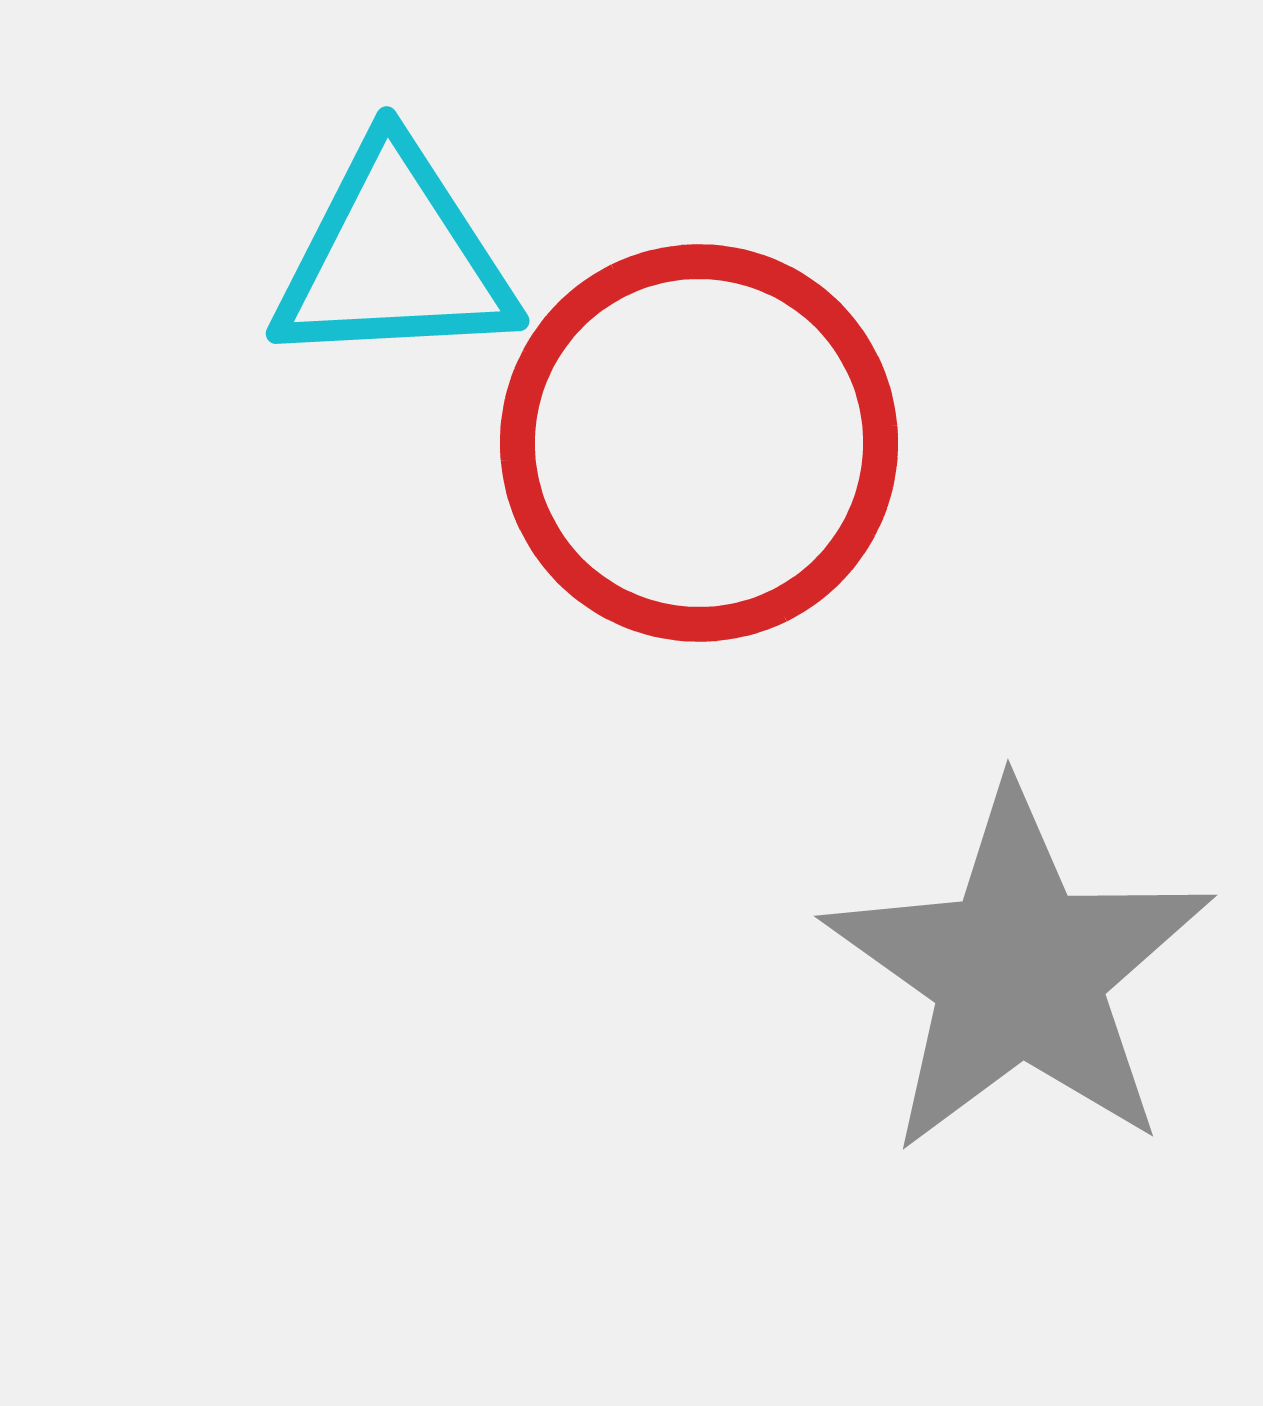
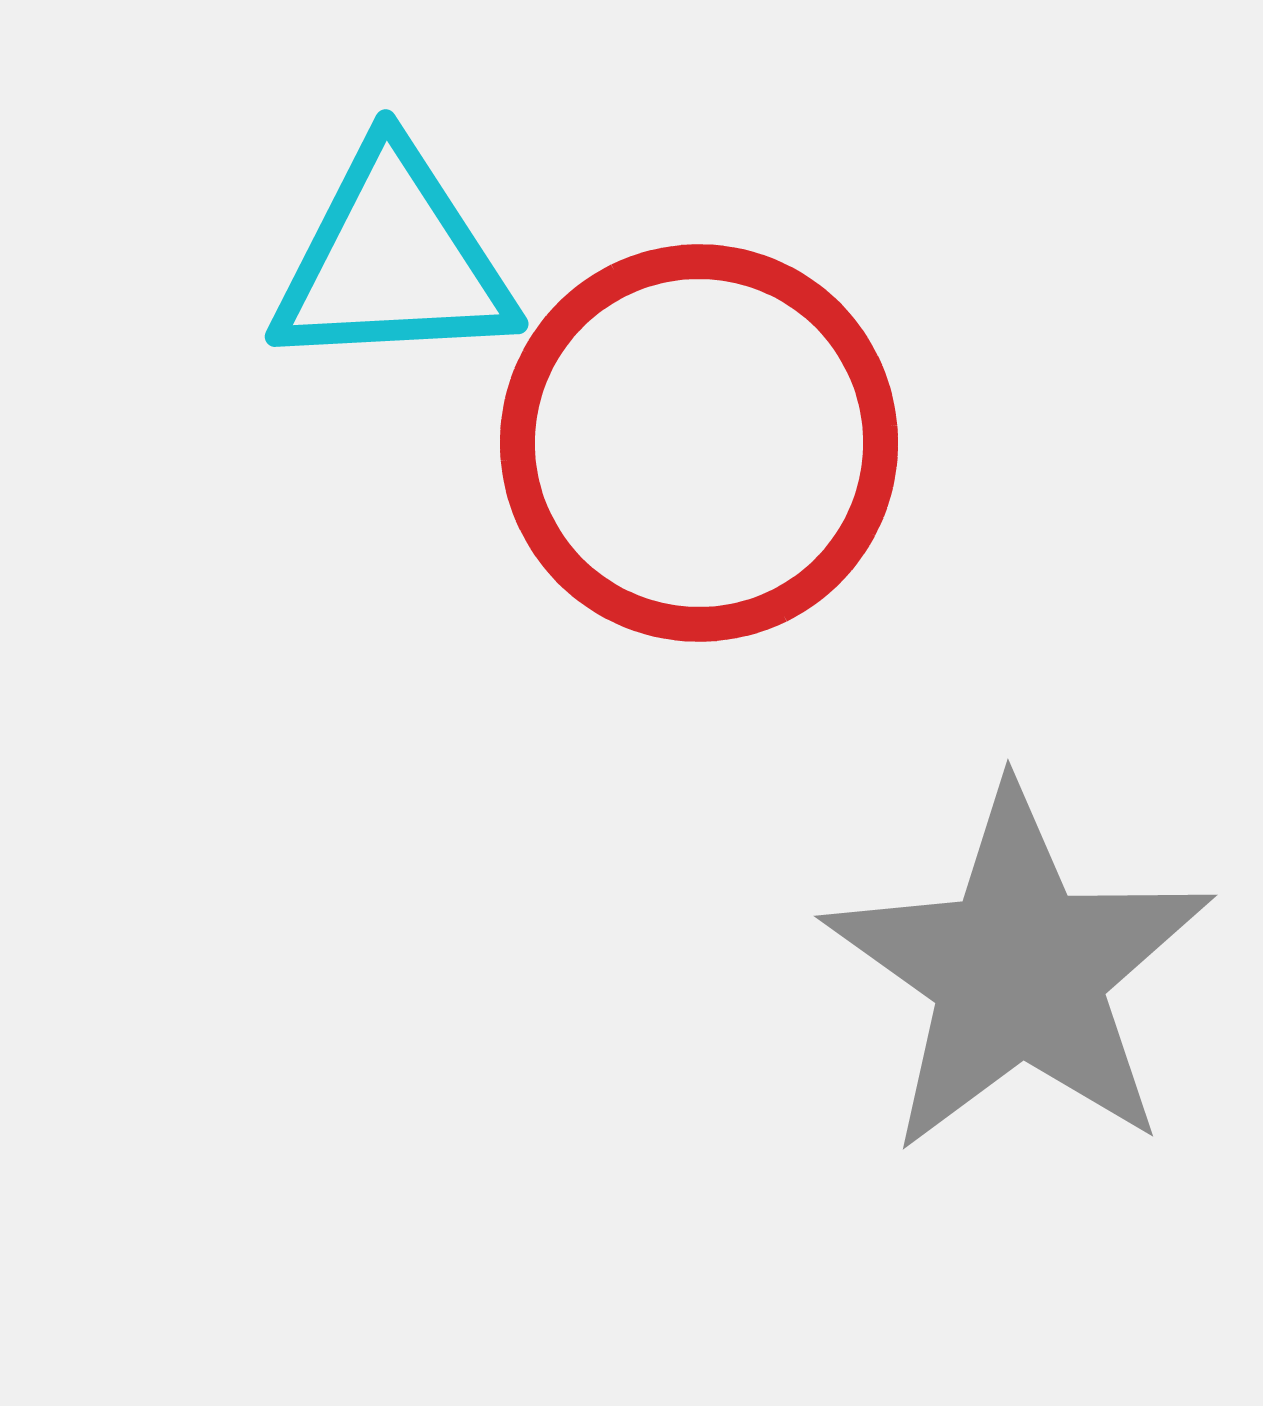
cyan triangle: moved 1 px left, 3 px down
